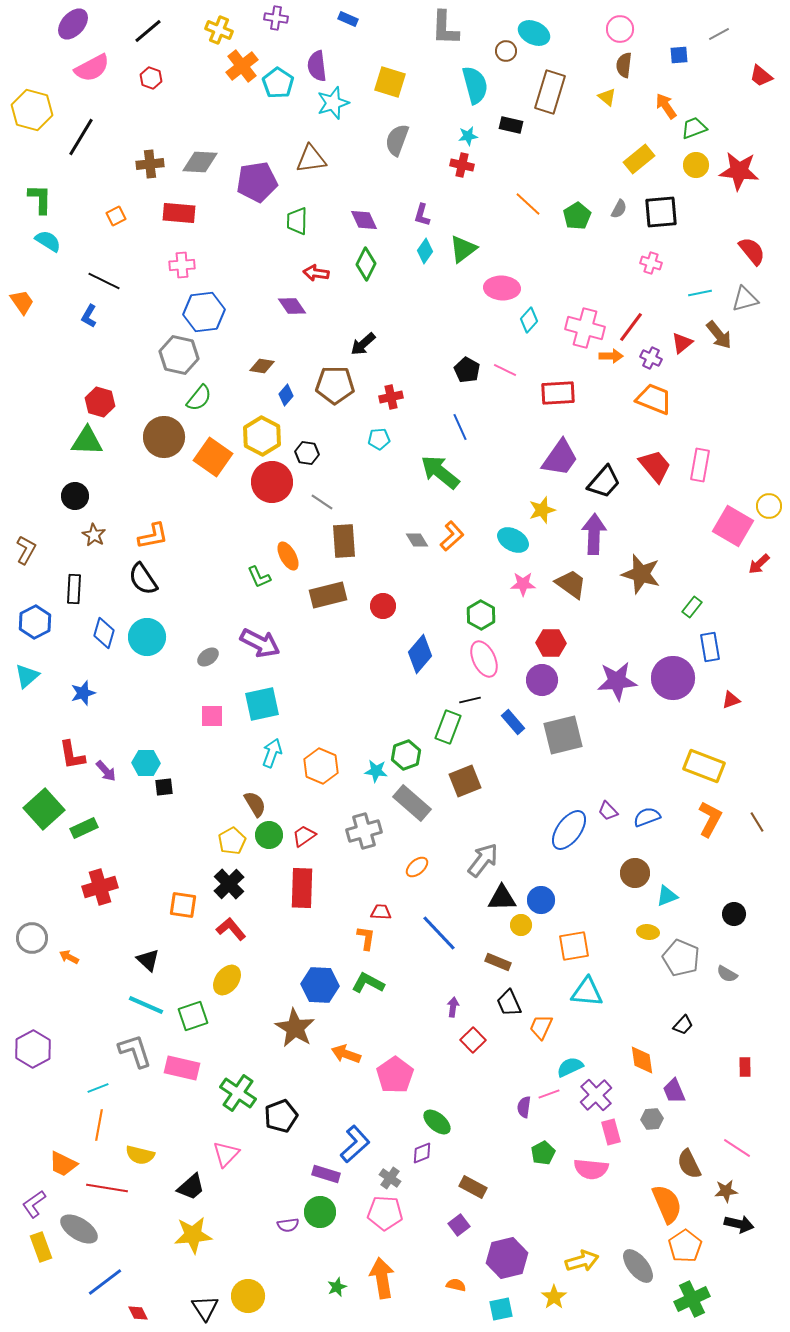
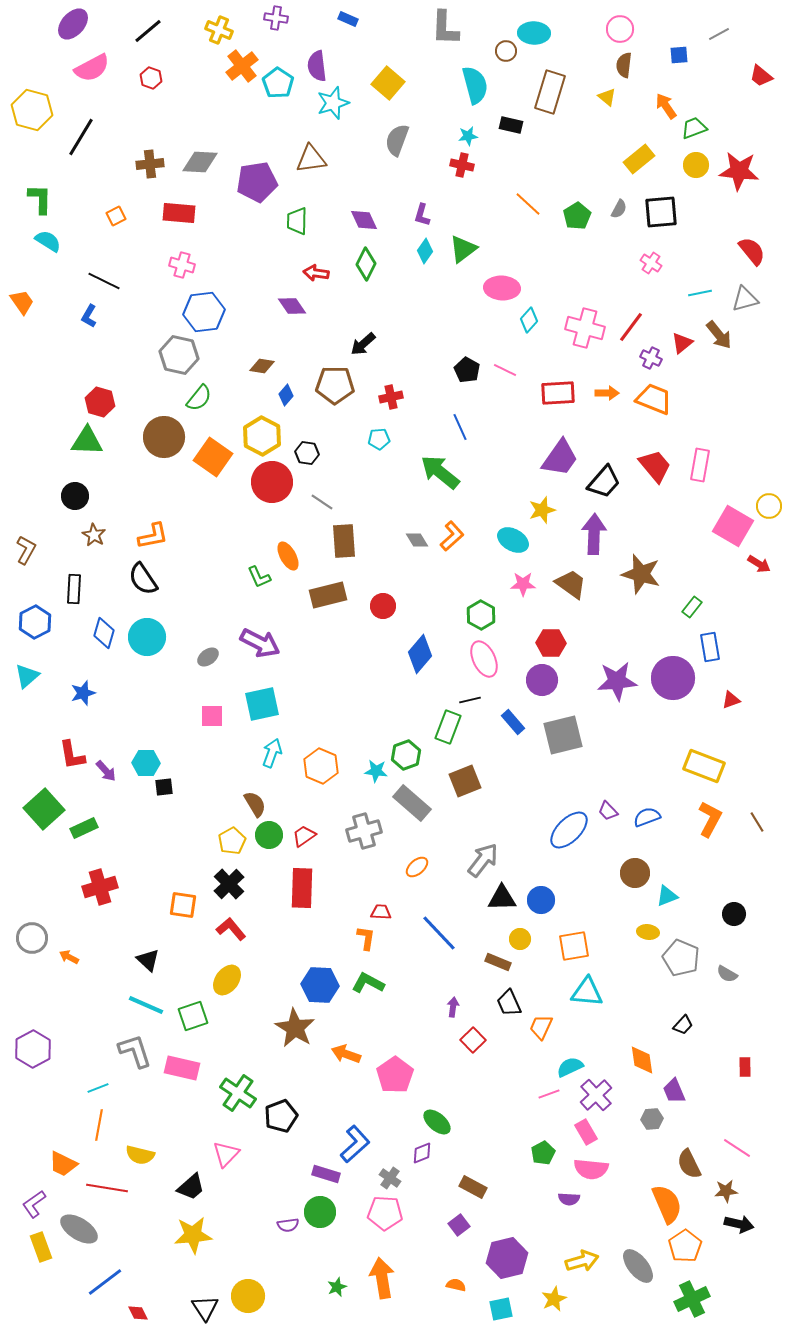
cyan ellipse at (534, 33): rotated 24 degrees counterclockwise
yellow square at (390, 82): moved 2 px left, 1 px down; rotated 24 degrees clockwise
pink cross at (651, 263): rotated 15 degrees clockwise
pink cross at (182, 265): rotated 20 degrees clockwise
orange arrow at (611, 356): moved 4 px left, 37 px down
red arrow at (759, 564): rotated 105 degrees counterclockwise
blue ellipse at (569, 830): rotated 9 degrees clockwise
yellow circle at (521, 925): moved 1 px left, 14 px down
purple semicircle at (524, 1107): moved 45 px right, 92 px down; rotated 95 degrees counterclockwise
pink rectangle at (611, 1132): moved 25 px left; rotated 15 degrees counterclockwise
yellow star at (554, 1297): moved 2 px down; rotated 10 degrees clockwise
